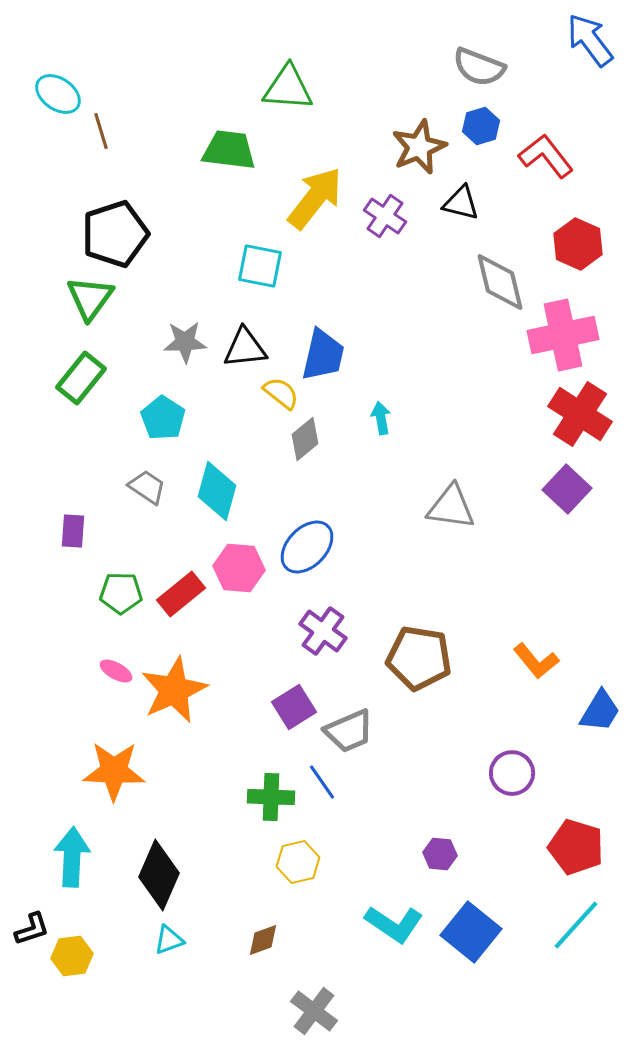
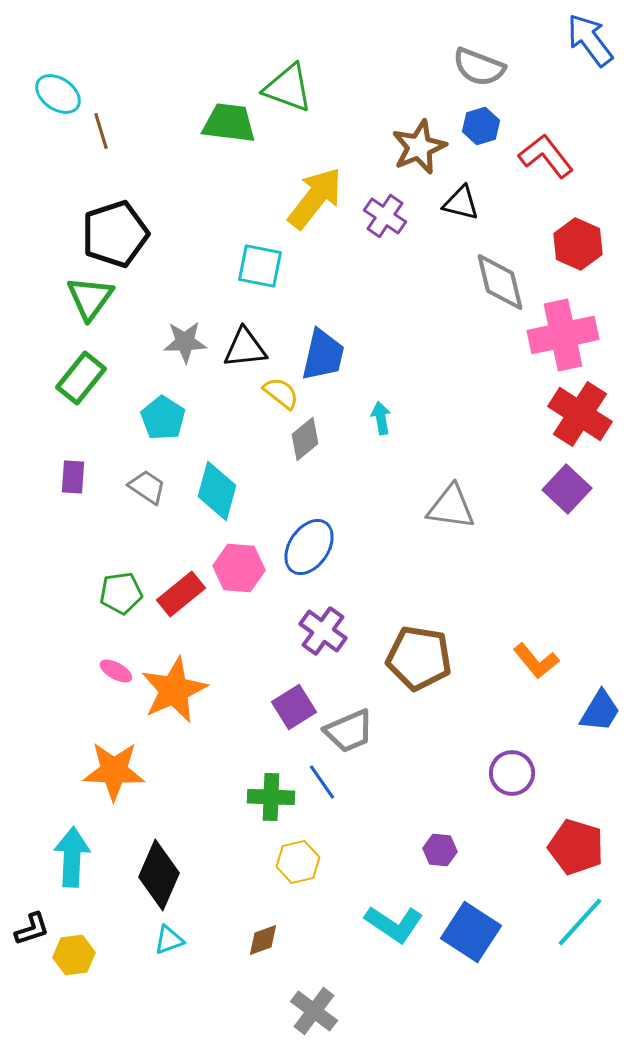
green triangle at (288, 88): rotated 16 degrees clockwise
green trapezoid at (229, 150): moved 27 px up
purple rectangle at (73, 531): moved 54 px up
blue ellipse at (307, 547): moved 2 px right; rotated 10 degrees counterclockwise
green pentagon at (121, 593): rotated 9 degrees counterclockwise
purple hexagon at (440, 854): moved 4 px up
cyan line at (576, 925): moved 4 px right, 3 px up
blue square at (471, 932): rotated 6 degrees counterclockwise
yellow hexagon at (72, 956): moved 2 px right, 1 px up
